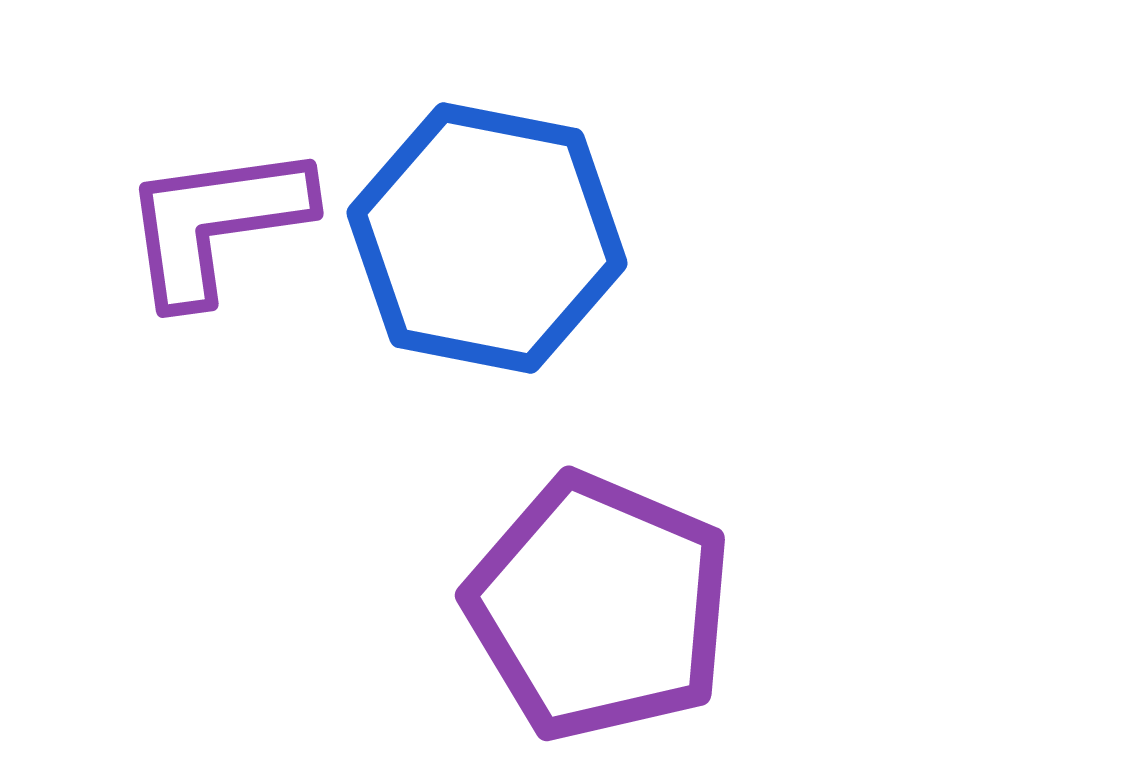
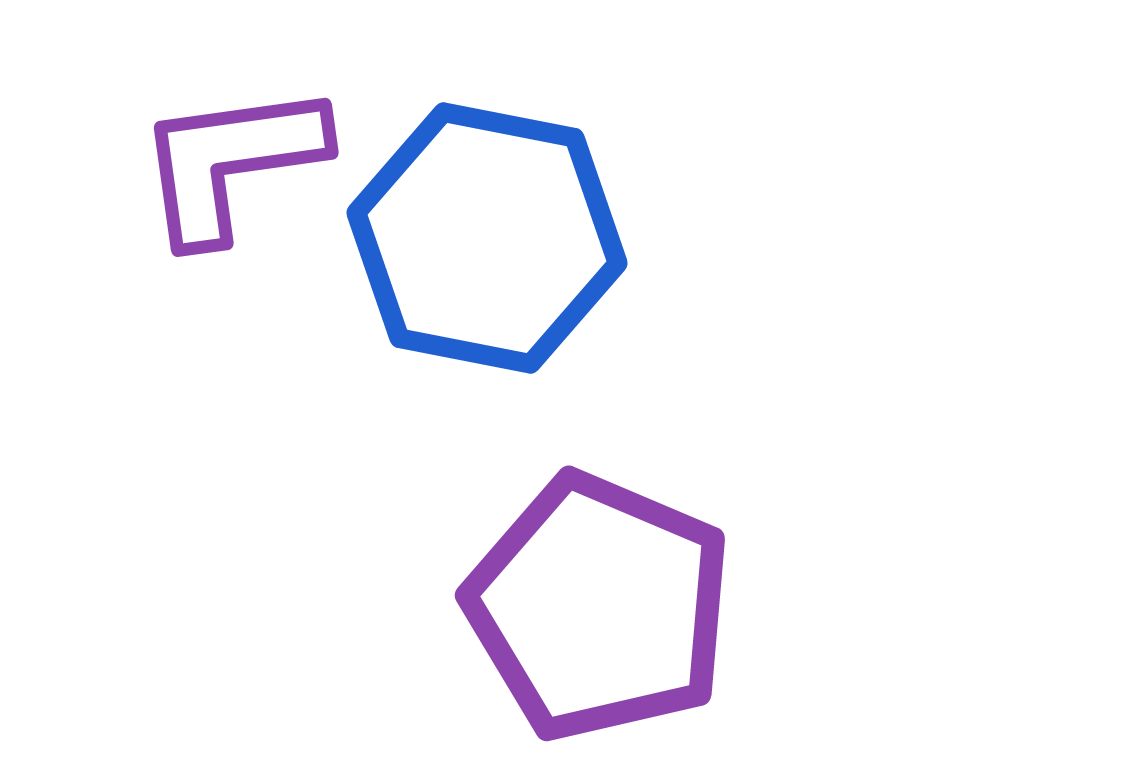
purple L-shape: moved 15 px right, 61 px up
